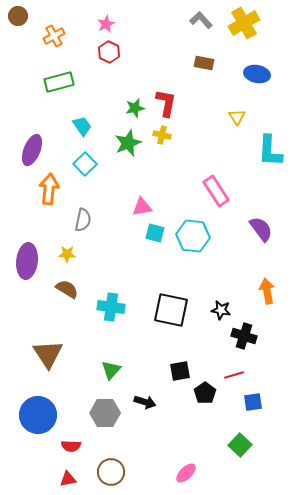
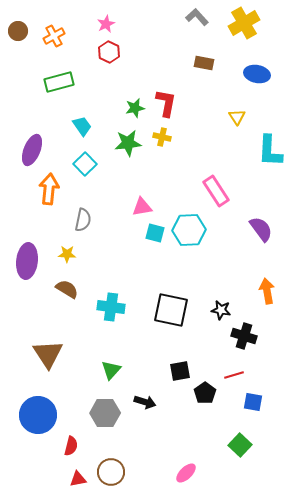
brown circle at (18, 16): moved 15 px down
gray L-shape at (201, 20): moved 4 px left, 3 px up
yellow cross at (162, 135): moved 2 px down
green star at (128, 143): rotated 16 degrees clockwise
cyan hexagon at (193, 236): moved 4 px left, 6 px up; rotated 8 degrees counterclockwise
blue square at (253, 402): rotated 18 degrees clockwise
red semicircle at (71, 446): rotated 78 degrees counterclockwise
red triangle at (68, 479): moved 10 px right
